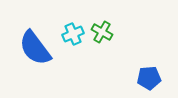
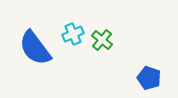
green cross: moved 8 px down; rotated 10 degrees clockwise
blue pentagon: rotated 25 degrees clockwise
